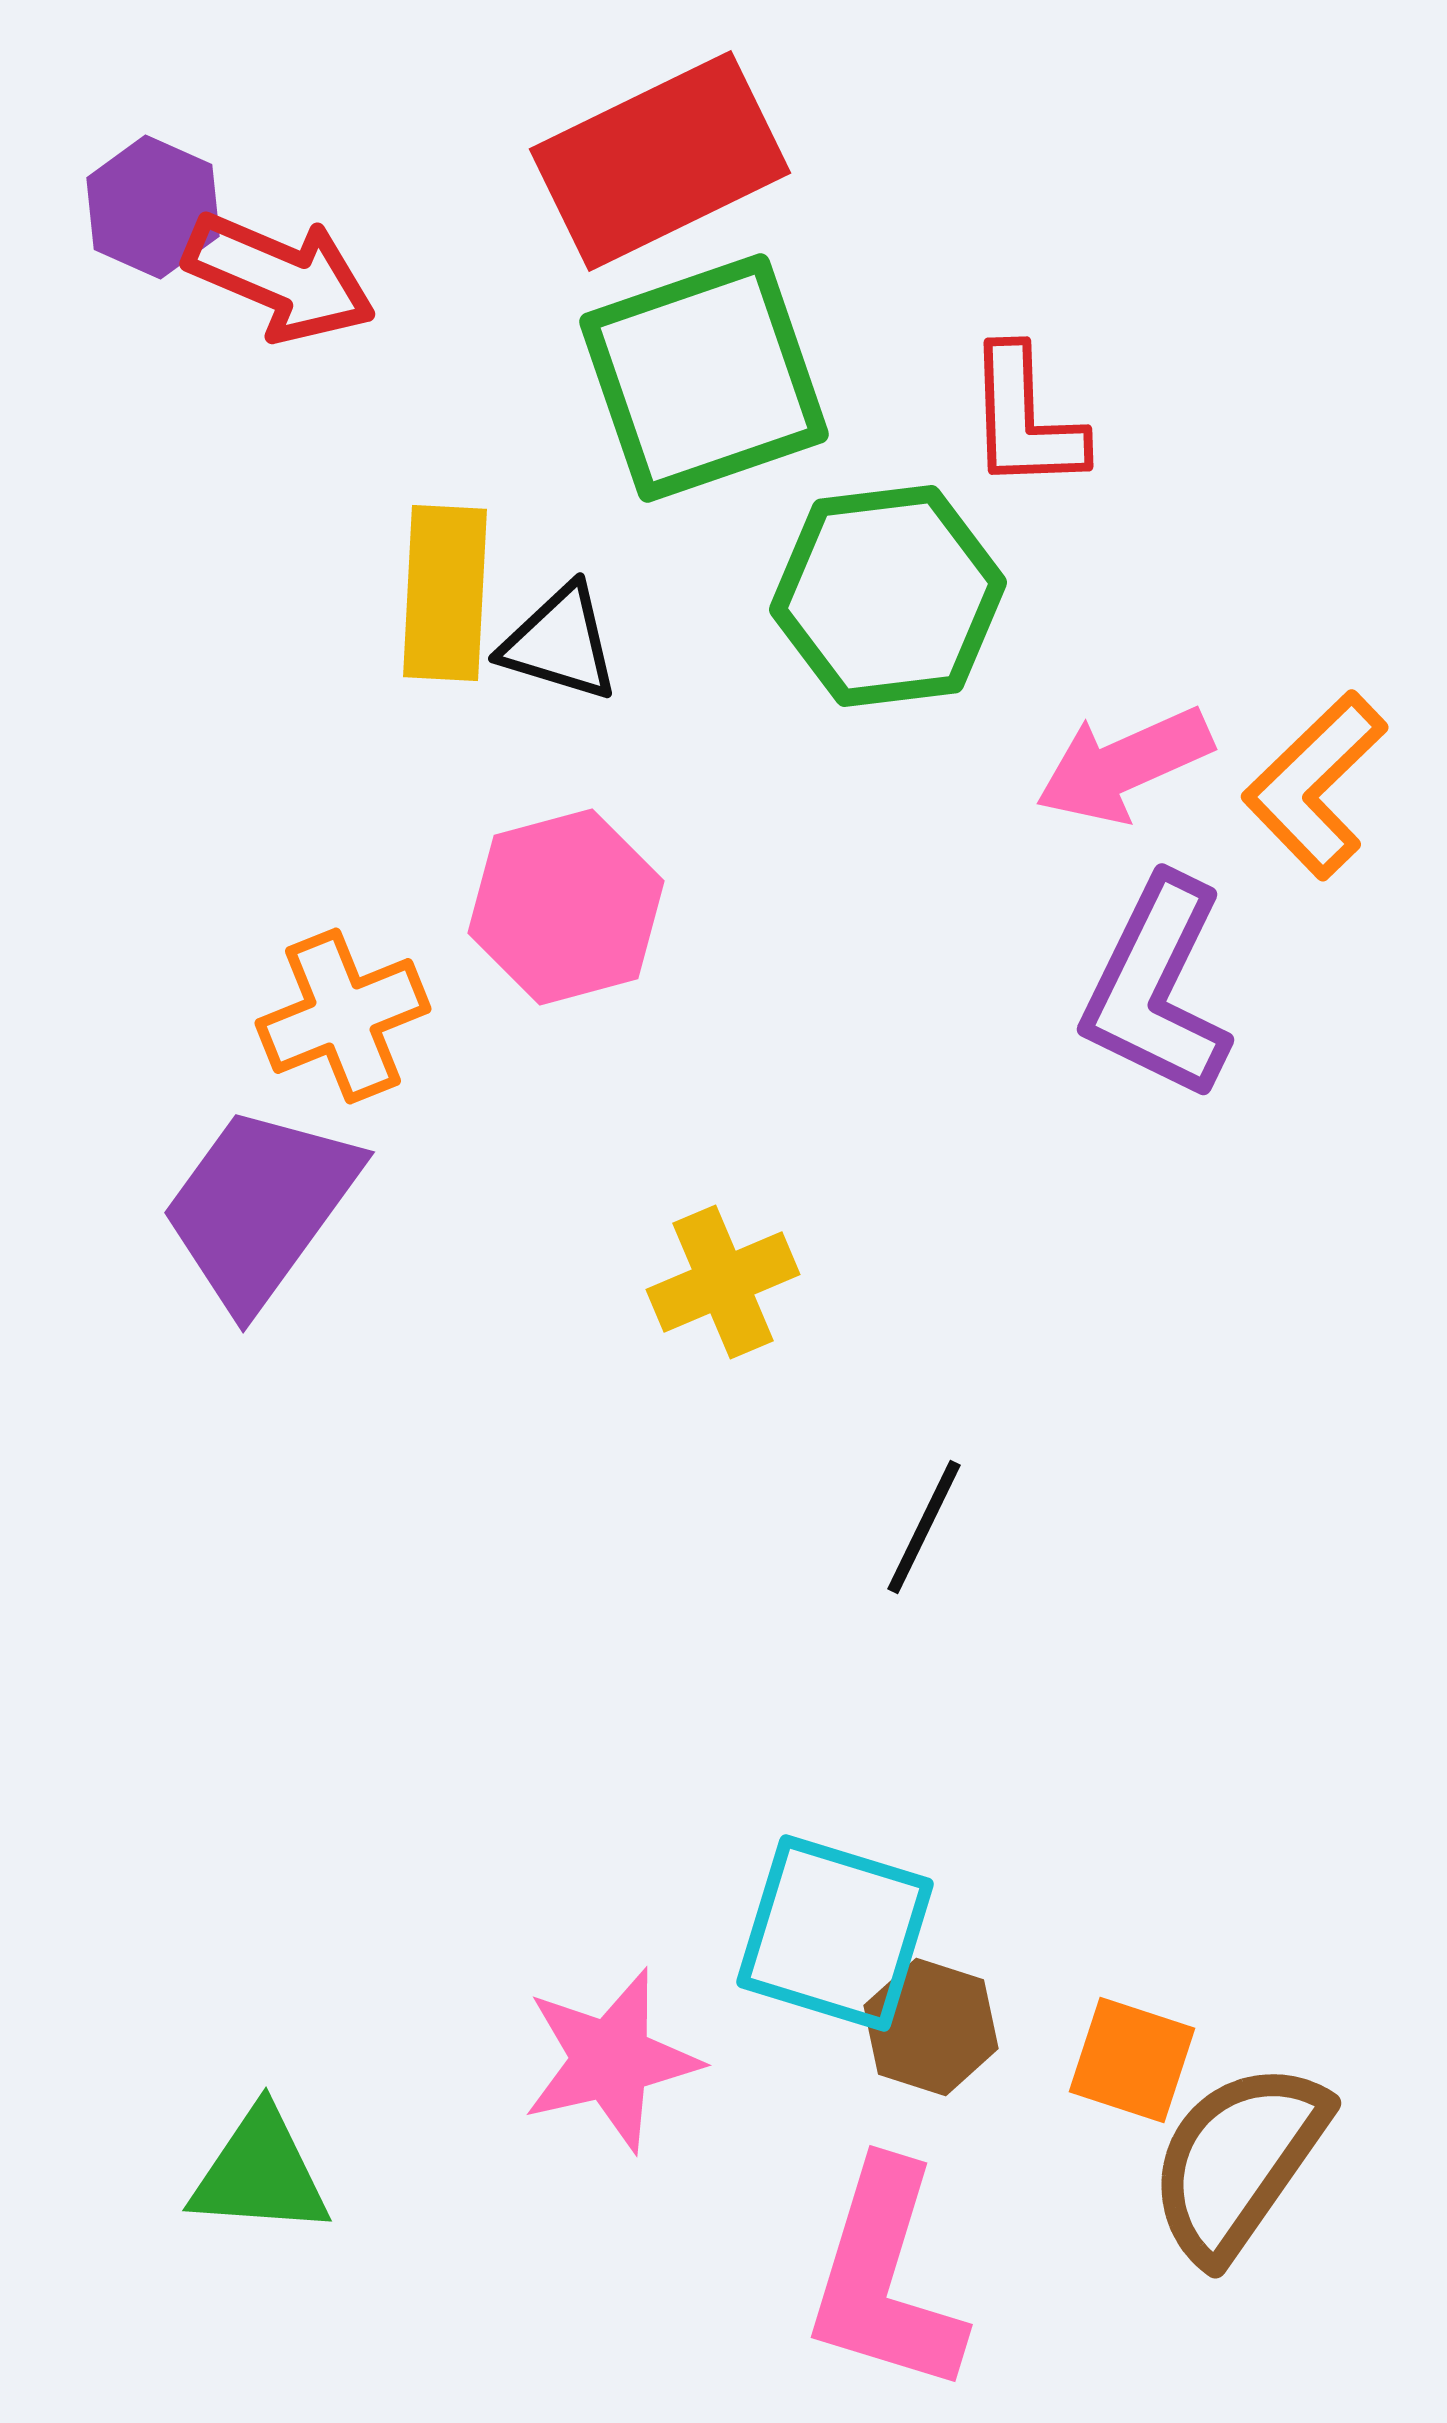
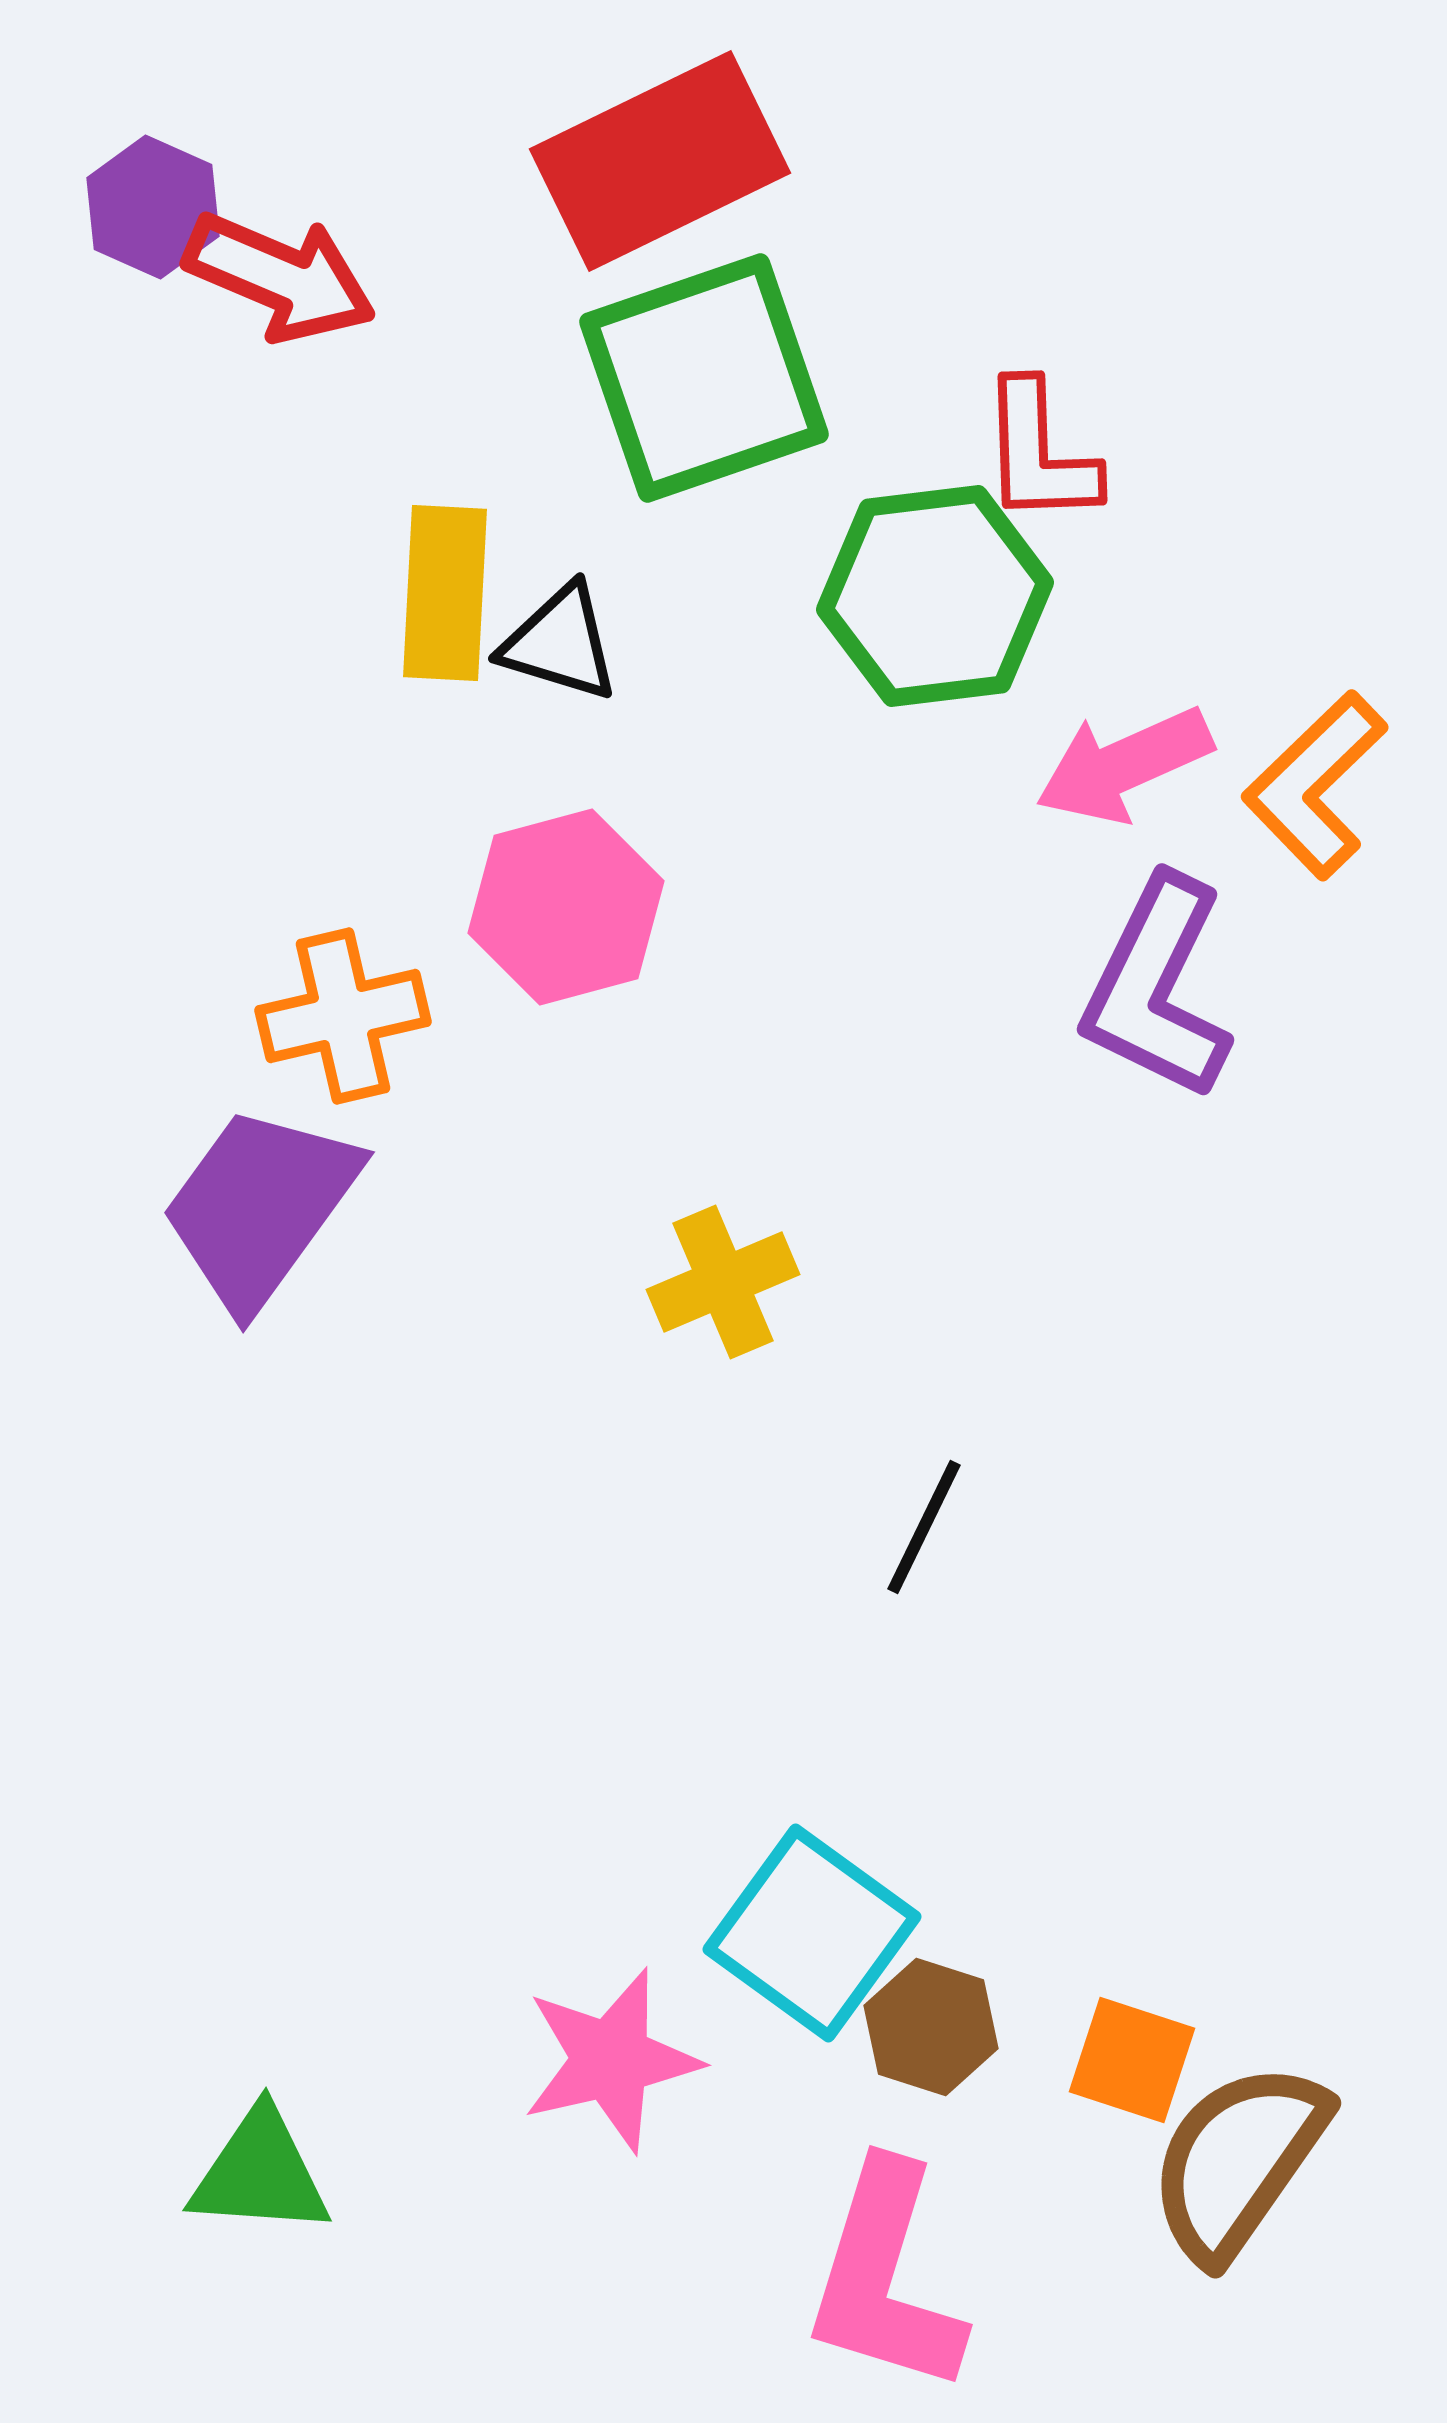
red L-shape: moved 14 px right, 34 px down
green hexagon: moved 47 px right
orange cross: rotated 9 degrees clockwise
cyan square: moved 23 px left; rotated 19 degrees clockwise
